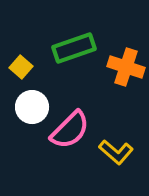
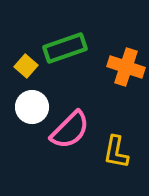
green rectangle: moved 9 px left
yellow square: moved 5 px right, 1 px up
yellow L-shape: rotated 60 degrees clockwise
